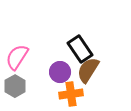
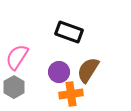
black rectangle: moved 11 px left, 17 px up; rotated 36 degrees counterclockwise
purple circle: moved 1 px left
gray hexagon: moved 1 px left, 1 px down
